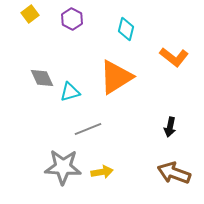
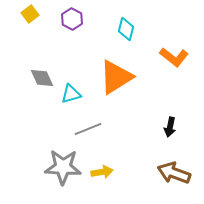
cyan triangle: moved 1 px right, 2 px down
